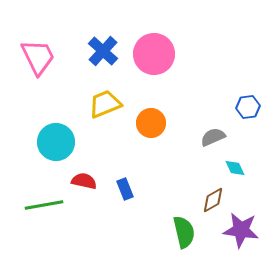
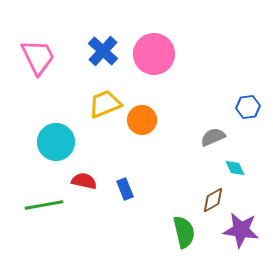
orange circle: moved 9 px left, 3 px up
